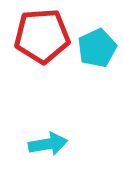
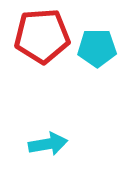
cyan pentagon: rotated 24 degrees clockwise
